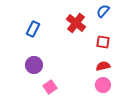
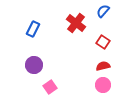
red square: rotated 24 degrees clockwise
